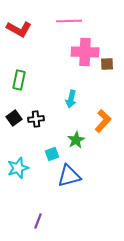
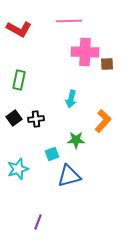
green star: rotated 30 degrees clockwise
cyan star: moved 1 px down
purple line: moved 1 px down
